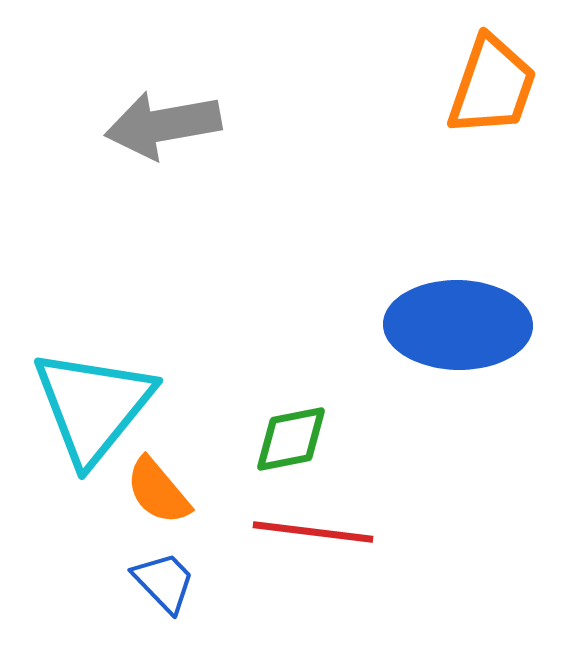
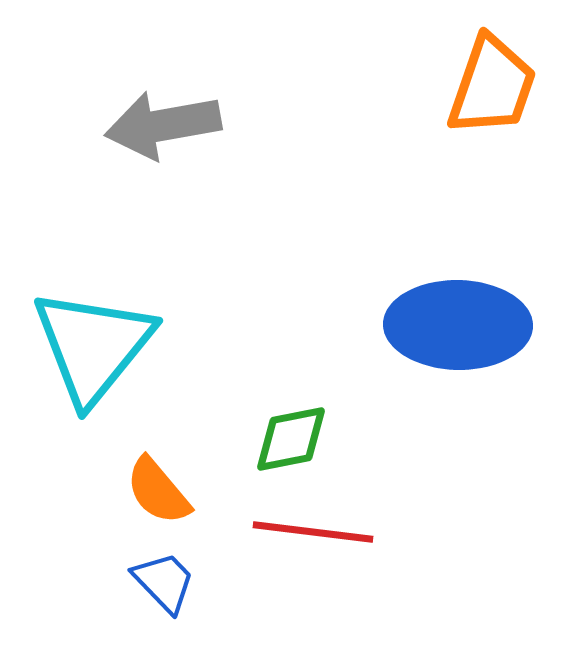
cyan triangle: moved 60 px up
